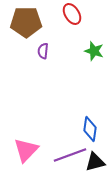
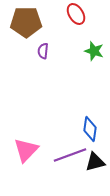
red ellipse: moved 4 px right
